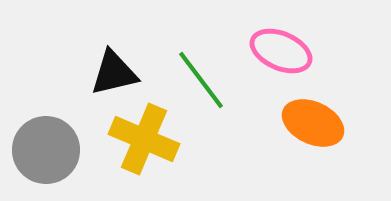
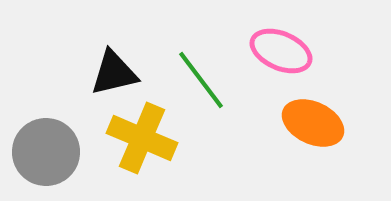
yellow cross: moved 2 px left, 1 px up
gray circle: moved 2 px down
